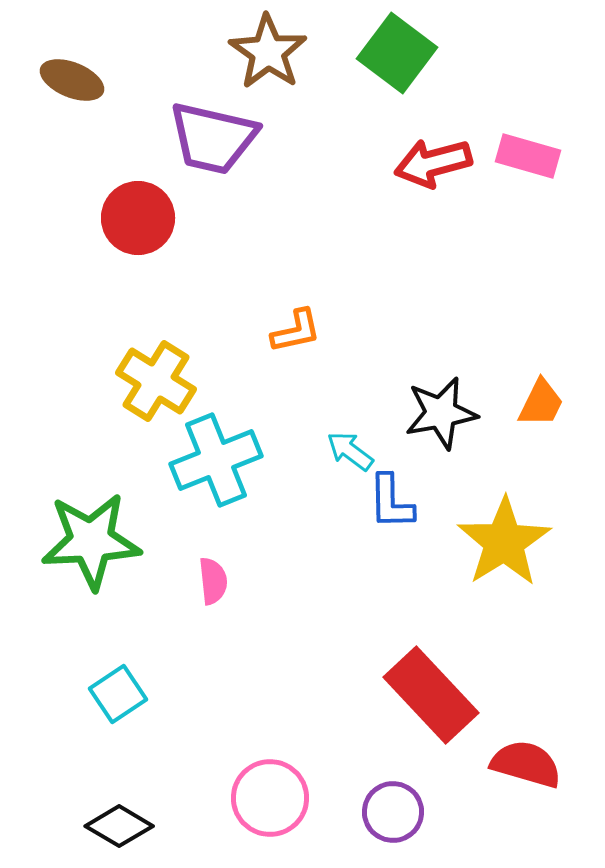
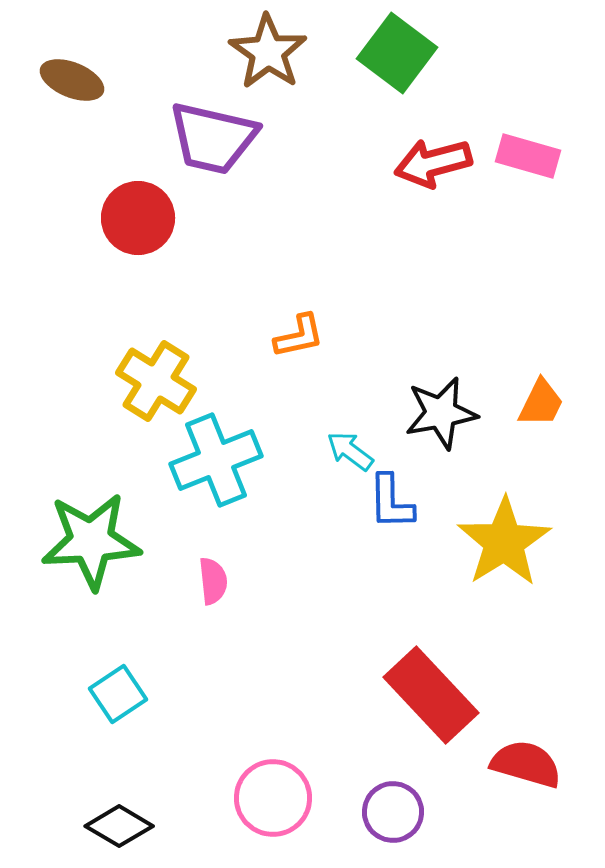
orange L-shape: moved 3 px right, 5 px down
pink circle: moved 3 px right
